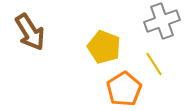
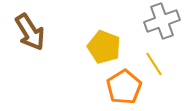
orange pentagon: moved 2 px up
